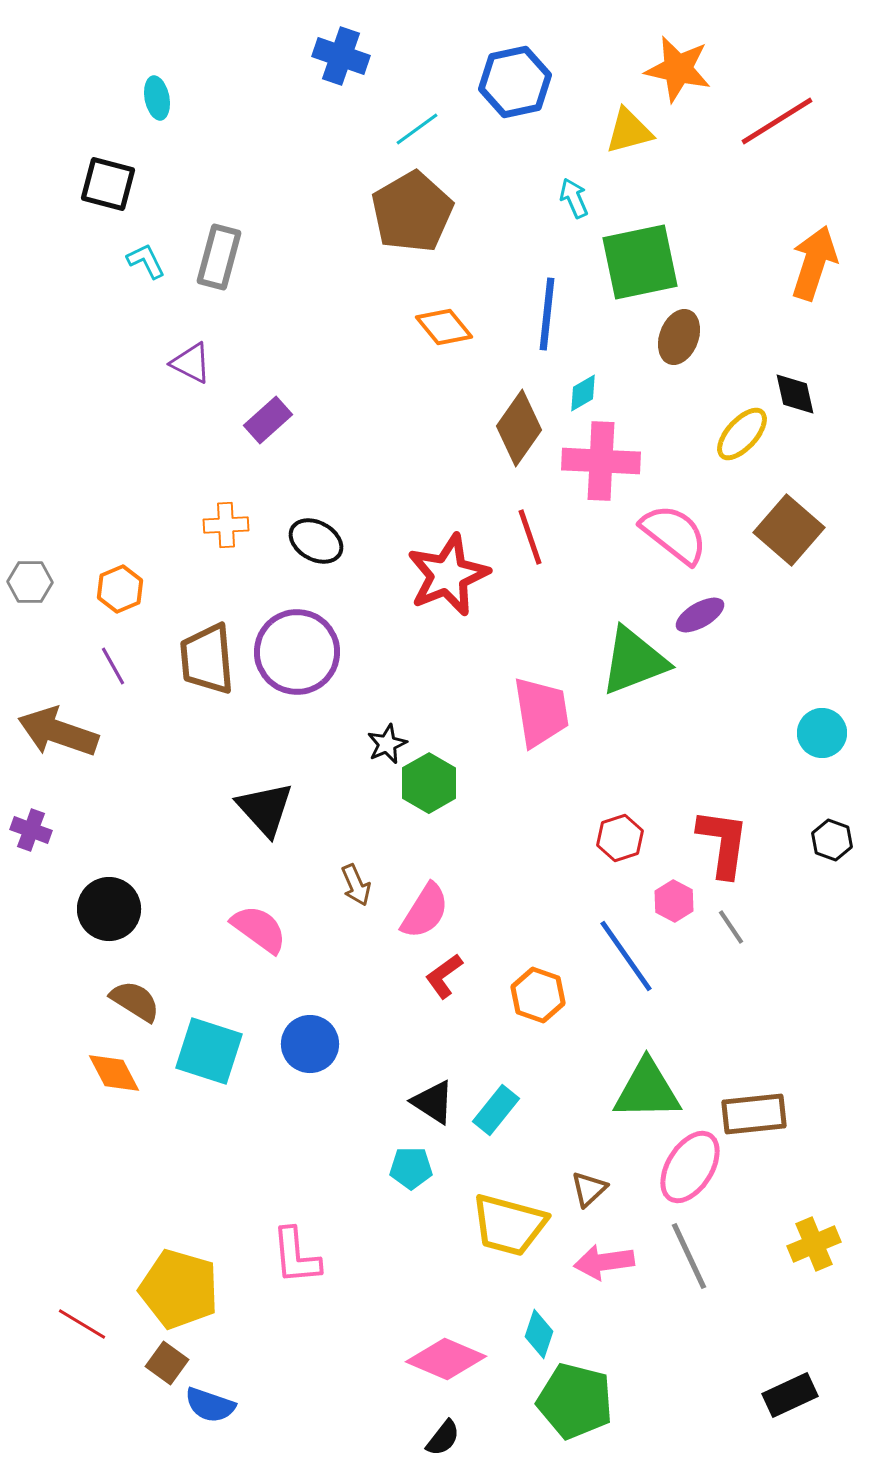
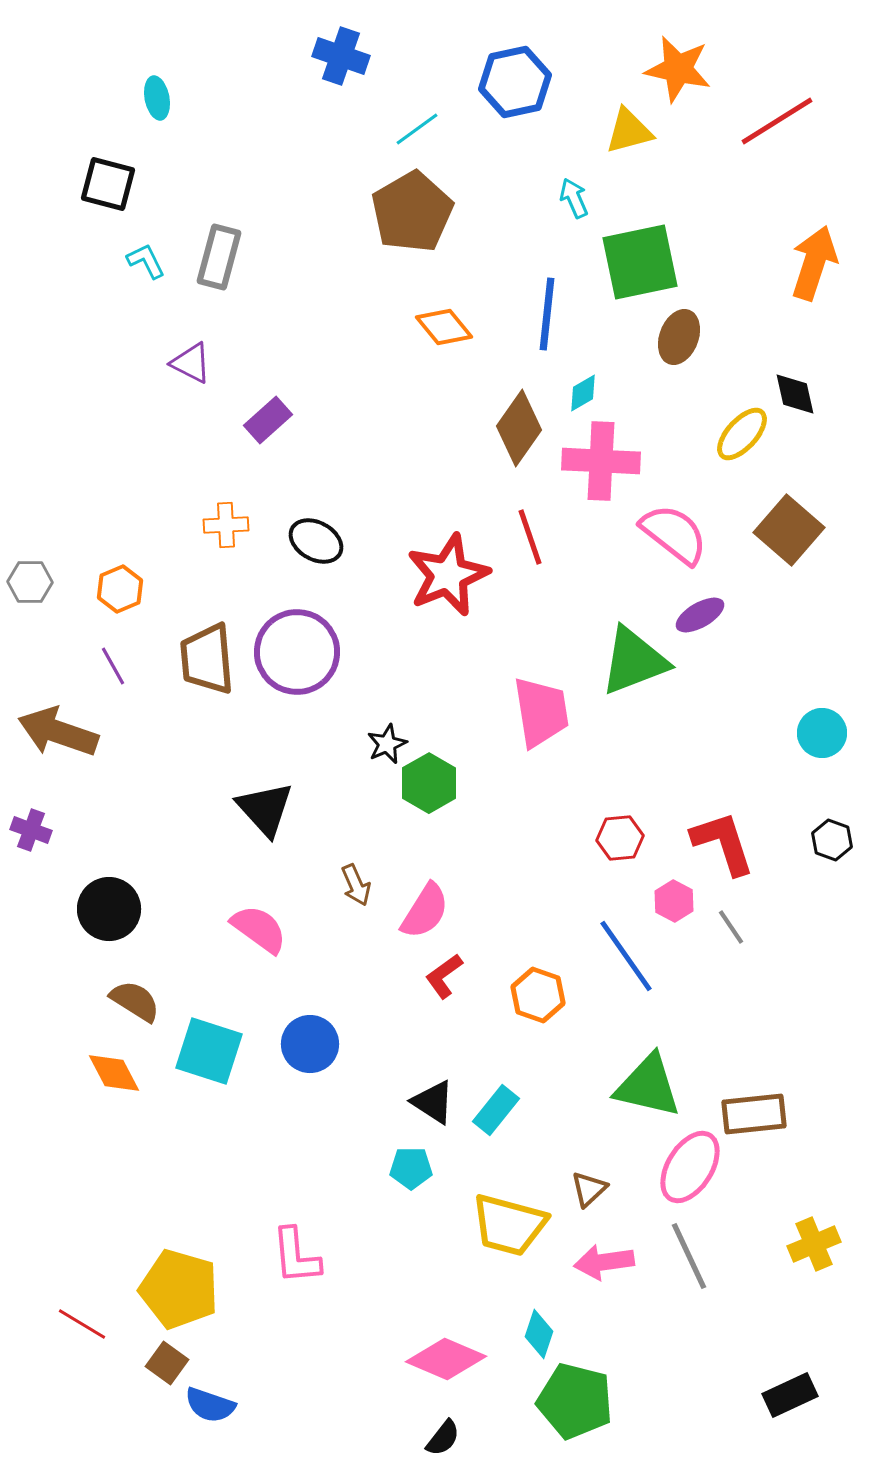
red hexagon at (620, 838): rotated 12 degrees clockwise
red L-shape at (723, 843): rotated 26 degrees counterclockwise
green triangle at (647, 1090): moved 1 px right, 4 px up; rotated 14 degrees clockwise
